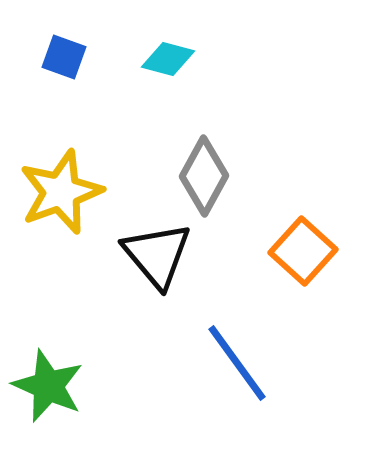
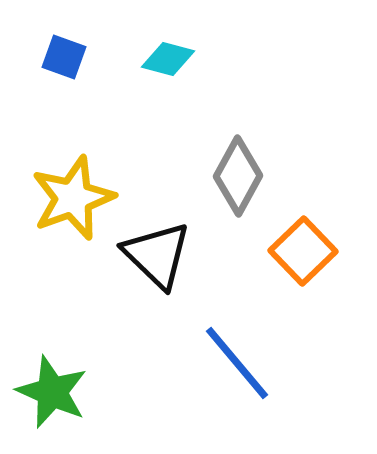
gray diamond: moved 34 px right
yellow star: moved 12 px right, 6 px down
orange square: rotated 4 degrees clockwise
black triangle: rotated 6 degrees counterclockwise
blue line: rotated 4 degrees counterclockwise
green star: moved 4 px right, 6 px down
